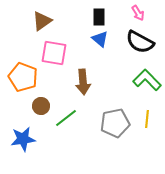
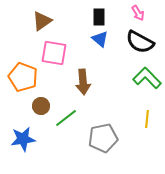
green L-shape: moved 2 px up
gray pentagon: moved 12 px left, 15 px down
